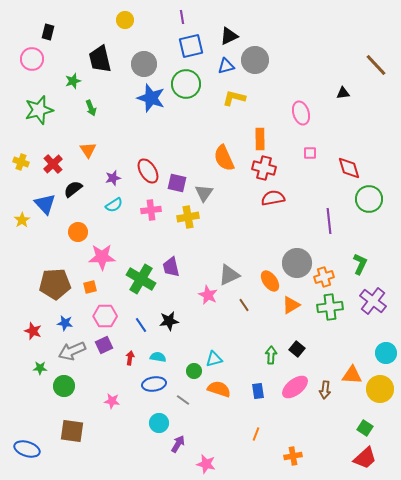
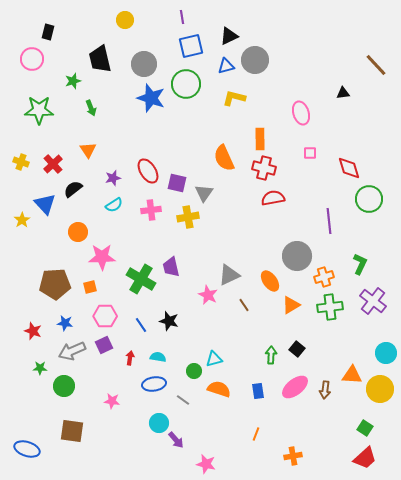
green star at (39, 110): rotated 16 degrees clockwise
gray circle at (297, 263): moved 7 px up
black star at (169, 321): rotated 24 degrees clockwise
purple arrow at (178, 444): moved 2 px left, 4 px up; rotated 108 degrees clockwise
